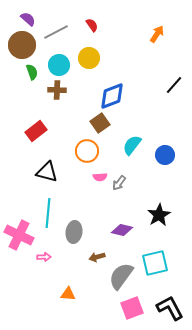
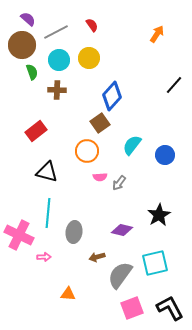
cyan circle: moved 5 px up
blue diamond: rotated 28 degrees counterclockwise
gray semicircle: moved 1 px left, 1 px up
